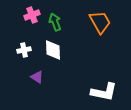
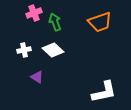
pink cross: moved 2 px right, 2 px up
orange trapezoid: rotated 100 degrees clockwise
white diamond: rotated 45 degrees counterclockwise
white L-shape: rotated 24 degrees counterclockwise
